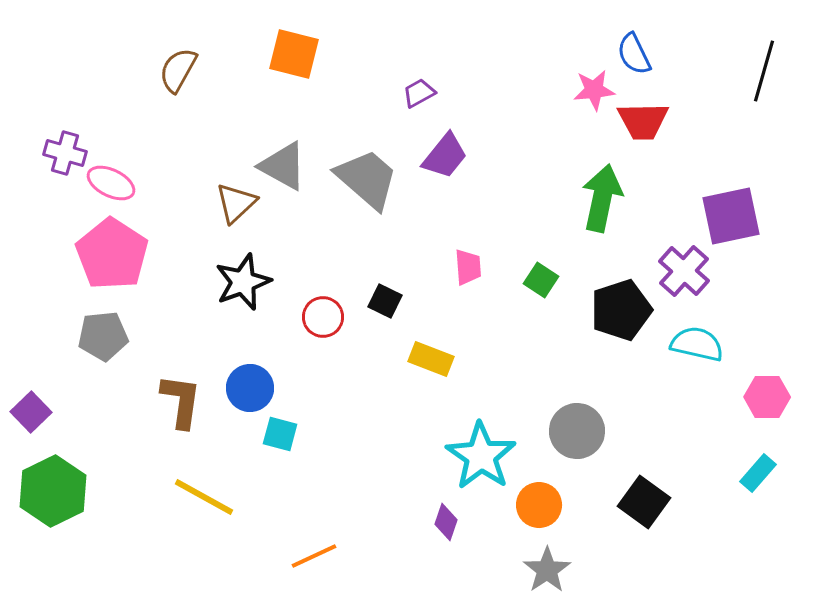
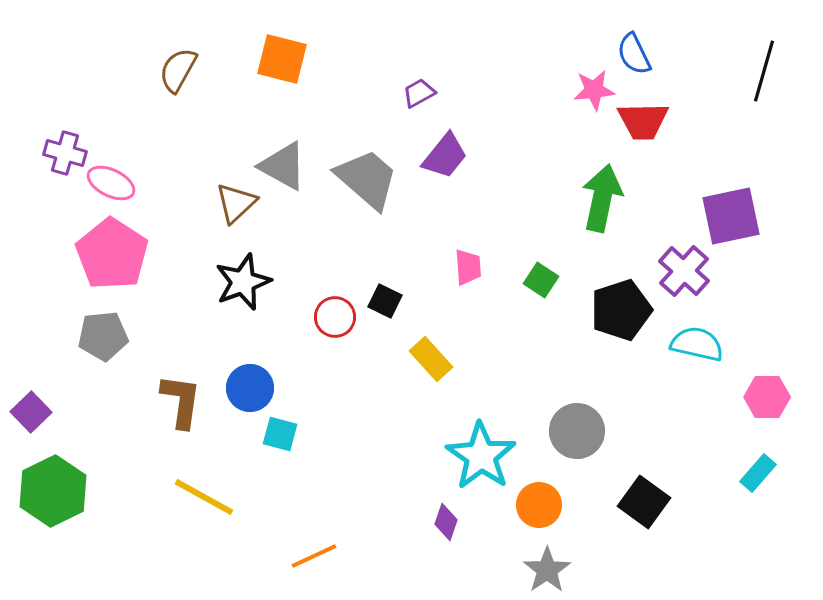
orange square at (294, 54): moved 12 px left, 5 px down
red circle at (323, 317): moved 12 px right
yellow rectangle at (431, 359): rotated 27 degrees clockwise
